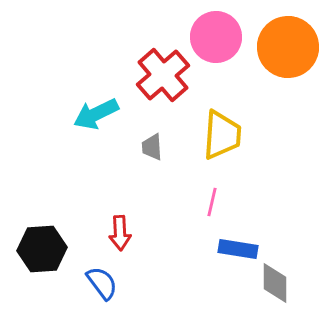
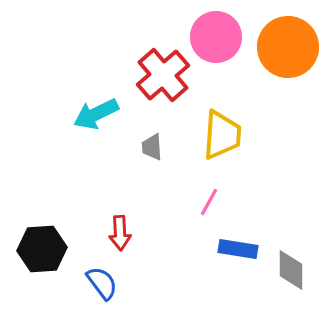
pink line: moved 3 px left; rotated 16 degrees clockwise
gray diamond: moved 16 px right, 13 px up
